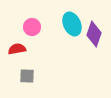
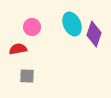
red semicircle: moved 1 px right
